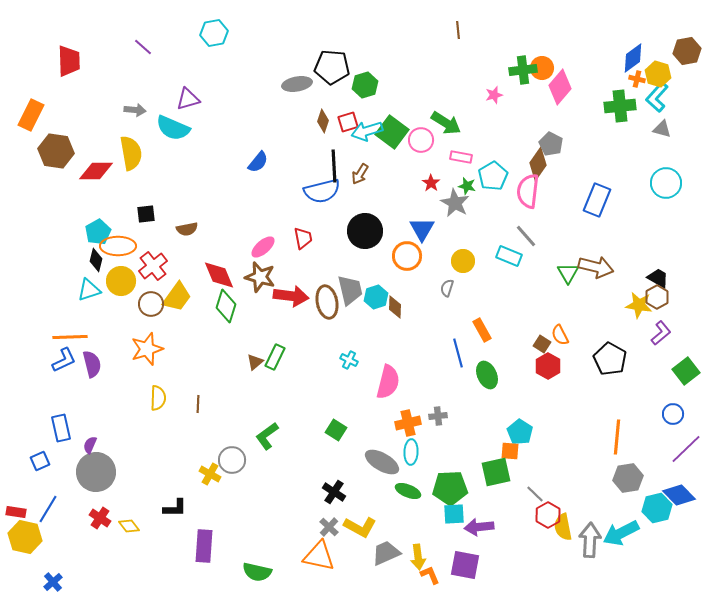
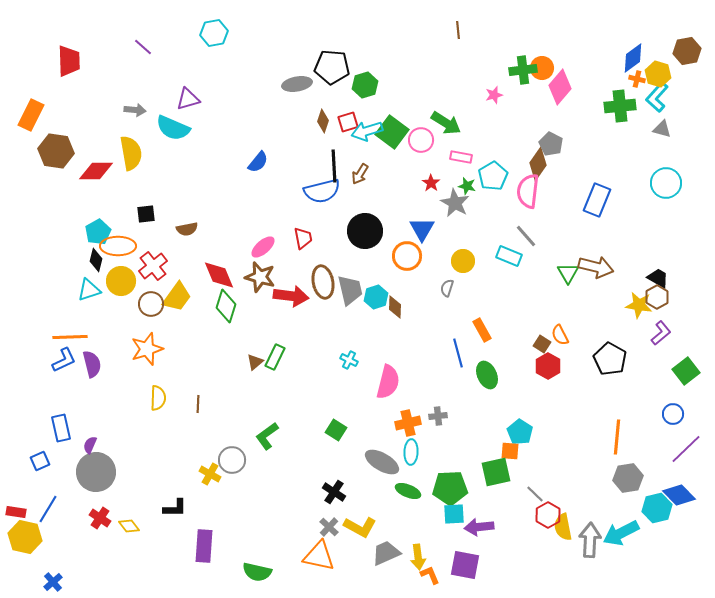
brown ellipse at (327, 302): moved 4 px left, 20 px up
